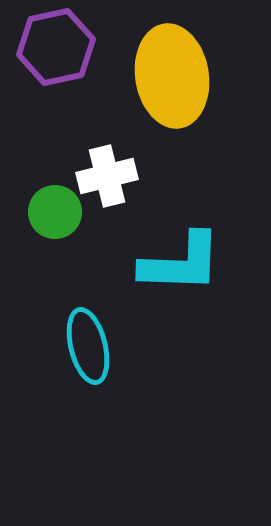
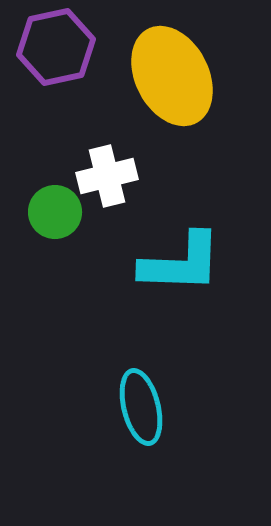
yellow ellipse: rotated 18 degrees counterclockwise
cyan ellipse: moved 53 px right, 61 px down
